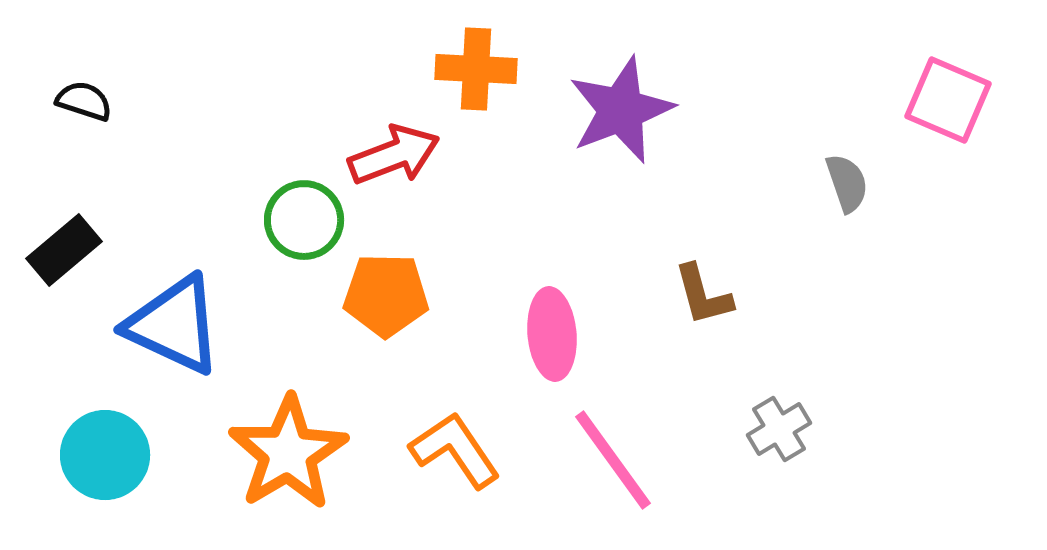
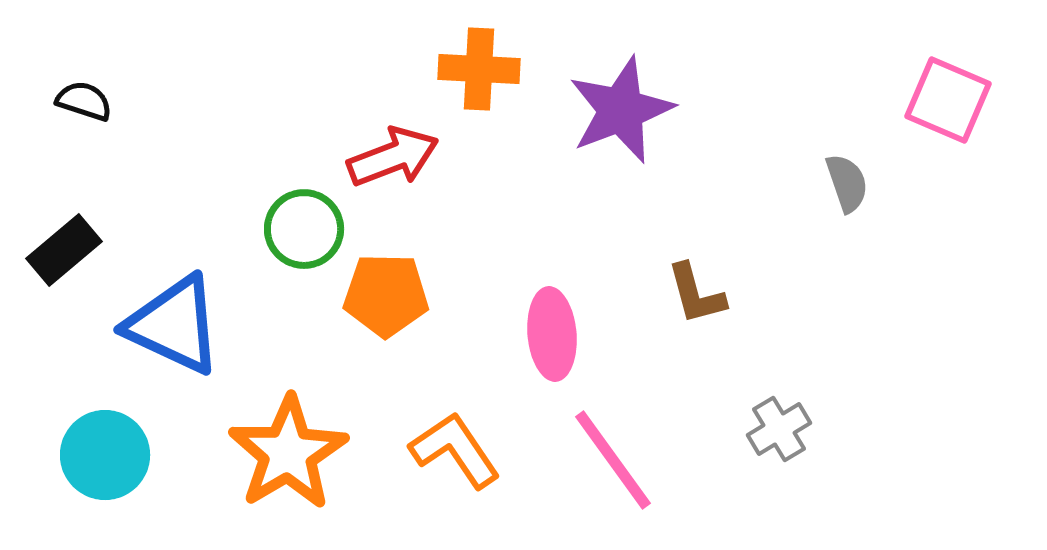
orange cross: moved 3 px right
red arrow: moved 1 px left, 2 px down
green circle: moved 9 px down
brown L-shape: moved 7 px left, 1 px up
